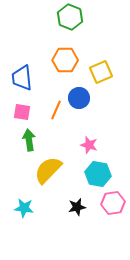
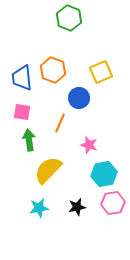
green hexagon: moved 1 px left, 1 px down
orange hexagon: moved 12 px left, 10 px down; rotated 20 degrees clockwise
orange line: moved 4 px right, 13 px down
cyan hexagon: moved 6 px right; rotated 20 degrees counterclockwise
cyan star: moved 15 px right; rotated 18 degrees counterclockwise
